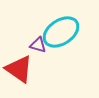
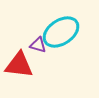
red triangle: moved 4 px up; rotated 28 degrees counterclockwise
